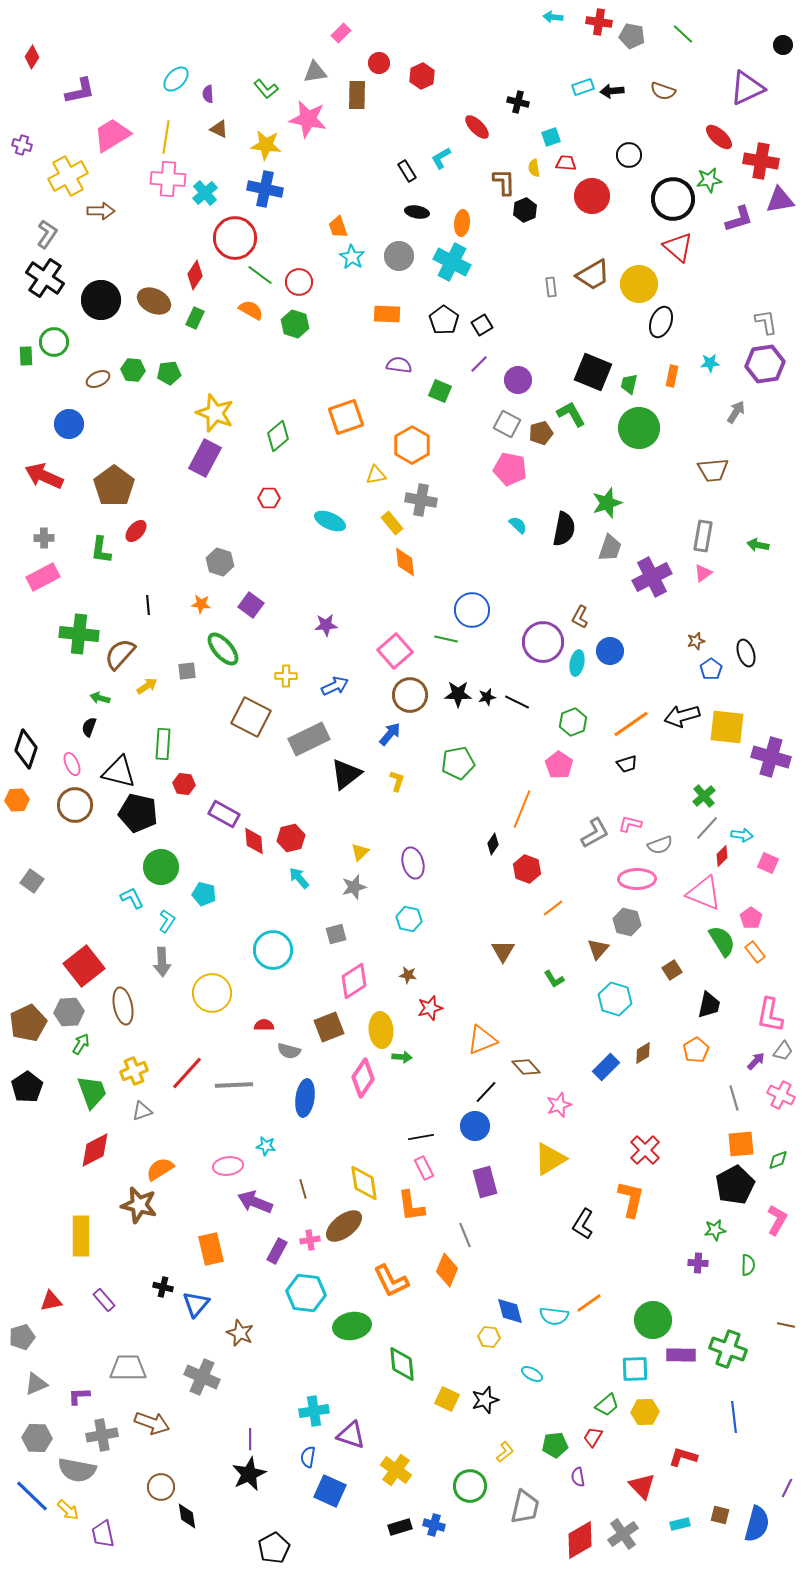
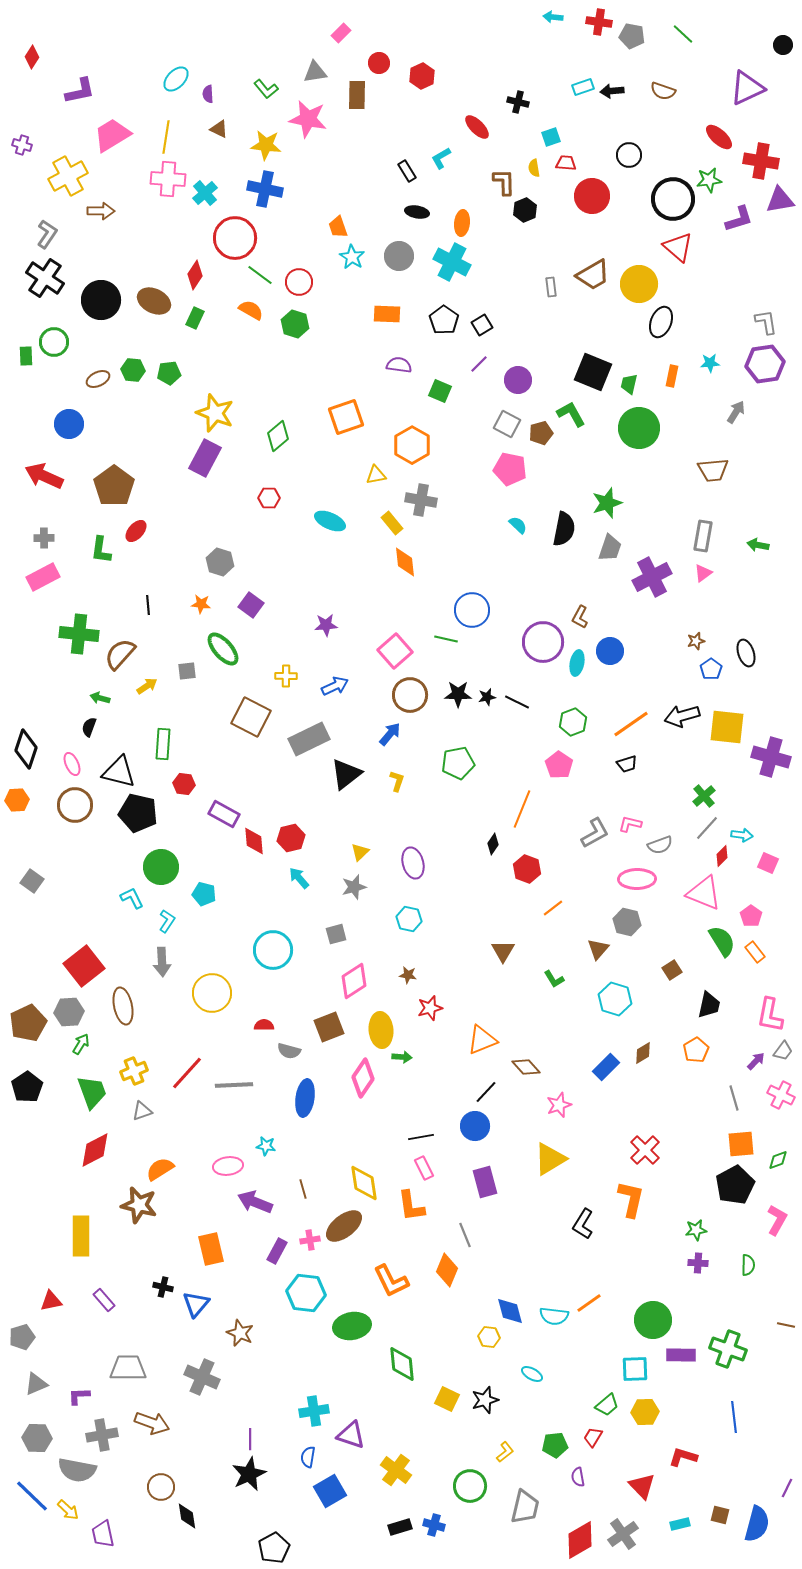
pink pentagon at (751, 918): moved 2 px up
green star at (715, 1230): moved 19 px left
blue square at (330, 1491): rotated 36 degrees clockwise
